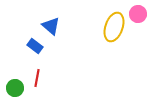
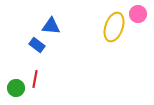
blue triangle: rotated 36 degrees counterclockwise
blue rectangle: moved 2 px right, 1 px up
red line: moved 2 px left, 1 px down
green circle: moved 1 px right
